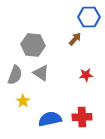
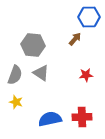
yellow star: moved 7 px left, 1 px down; rotated 16 degrees counterclockwise
